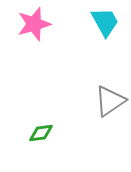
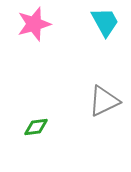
gray triangle: moved 6 px left; rotated 8 degrees clockwise
green diamond: moved 5 px left, 6 px up
